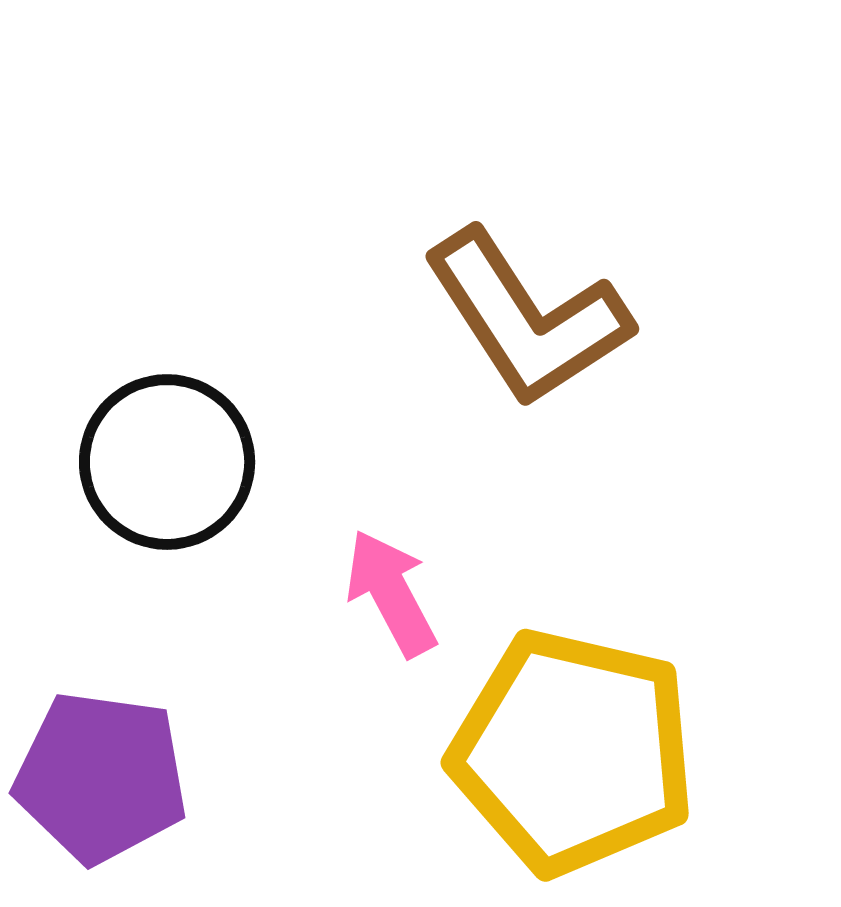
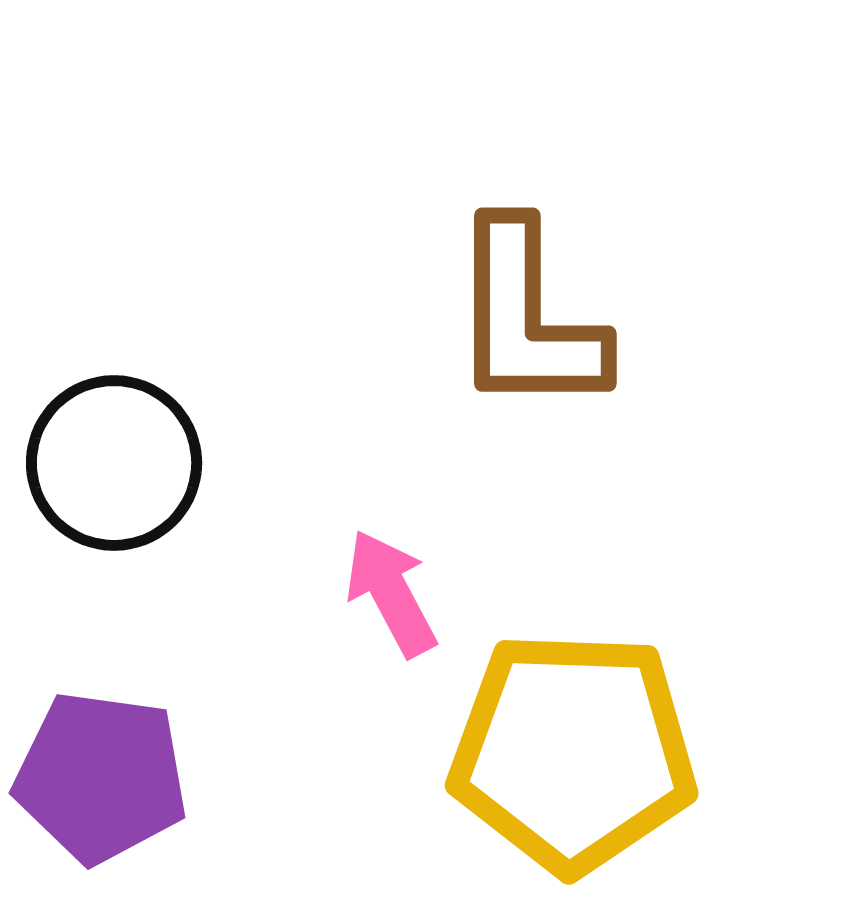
brown L-shape: rotated 33 degrees clockwise
black circle: moved 53 px left, 1 px down
yellow pentagon: rotated 11 degrees counterclockwise
